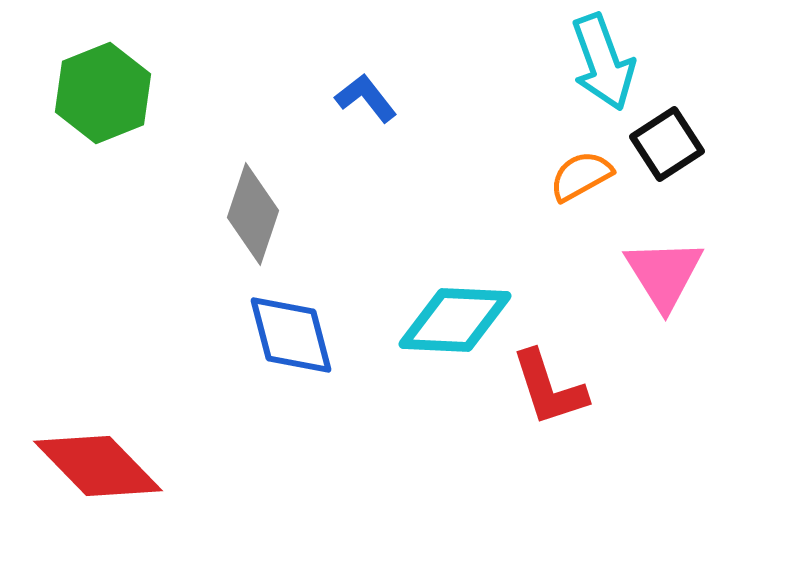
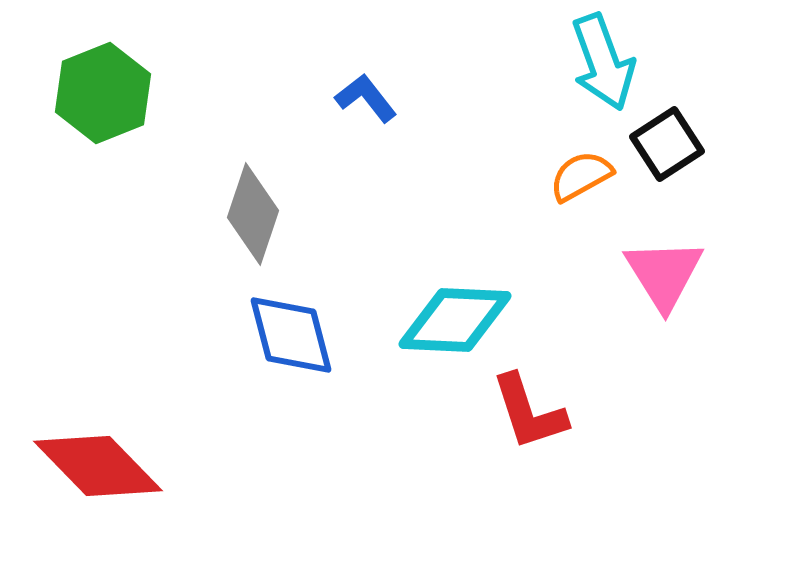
red L-shape: moved 20 px left, 24 px down
